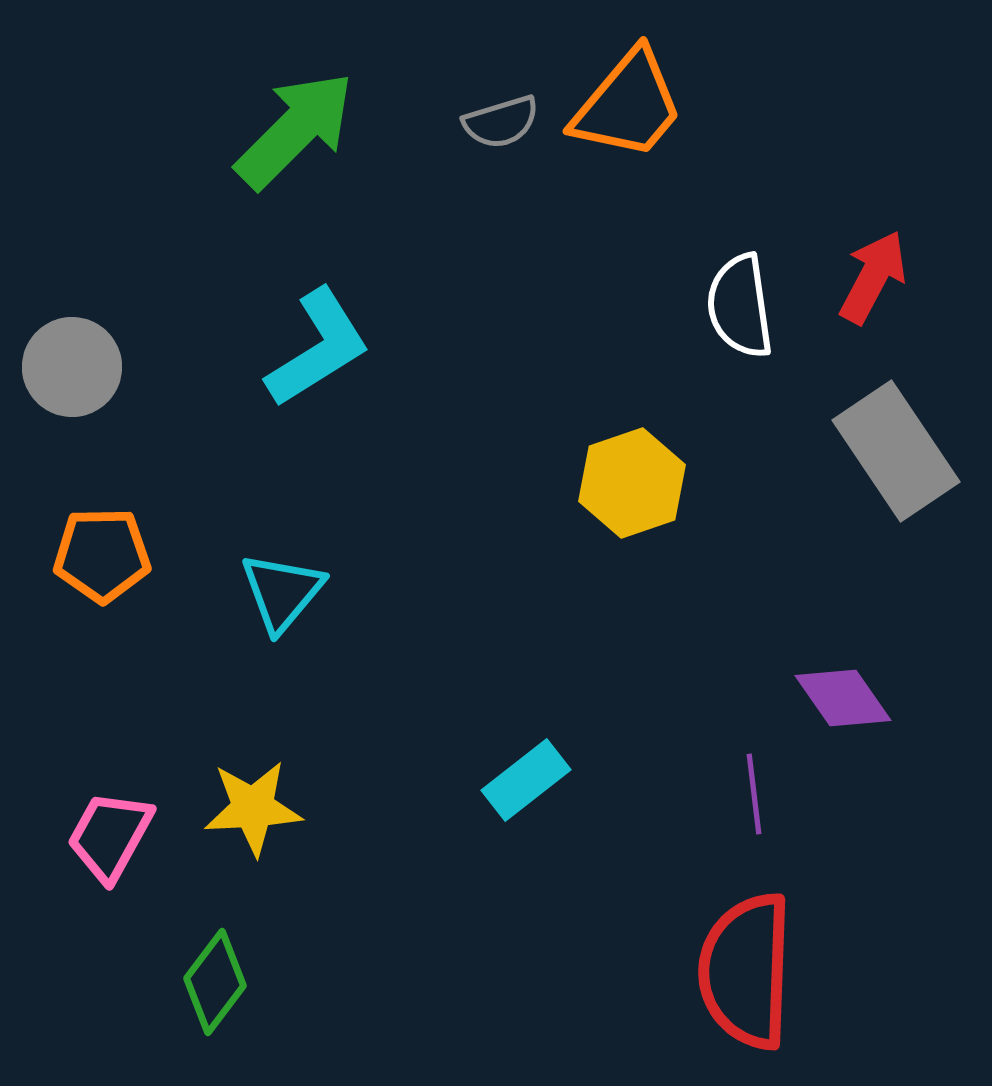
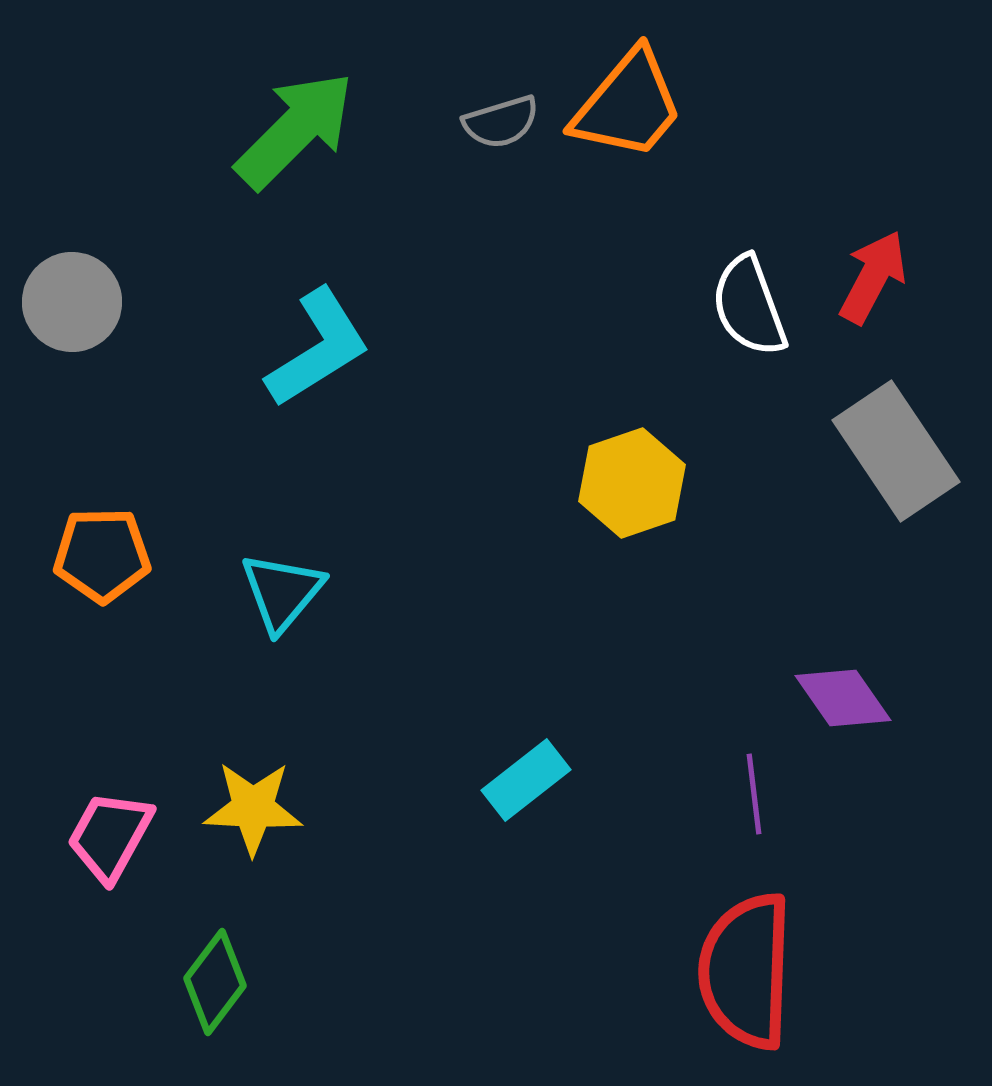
white semicircle: moved 9 px right; rotated 12 degrees counterclockwise
gray circle: moved 65 px up
yellow star: rotated 6 degrees clockwise
